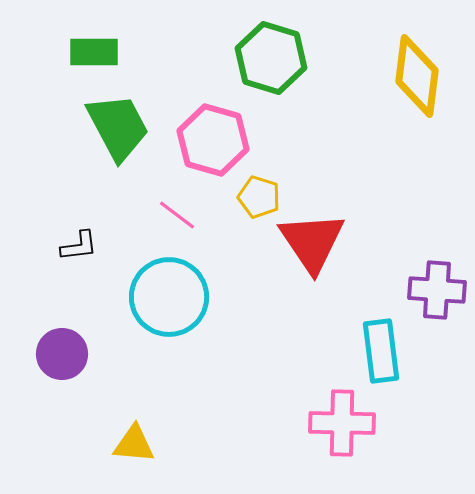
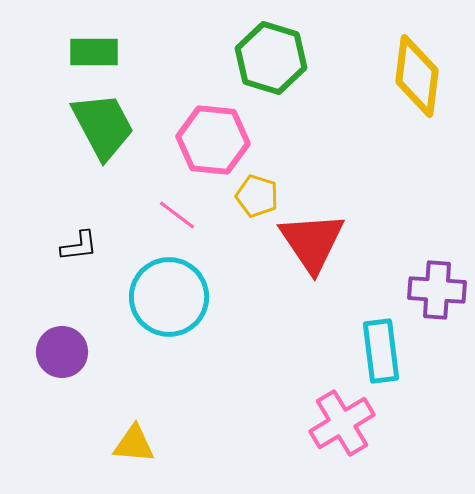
green trapezoid: moved 15 px left, 1 px up
pink hexagon: rotated 10 degrees counterclockwise
yellow pentagon: moved 2 px left, 1 px up
purple circle: moved 2 px up
pink cross: rotated 32 degrees counterclockwise
